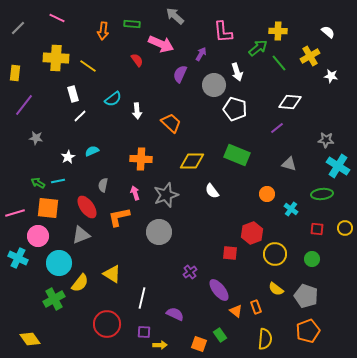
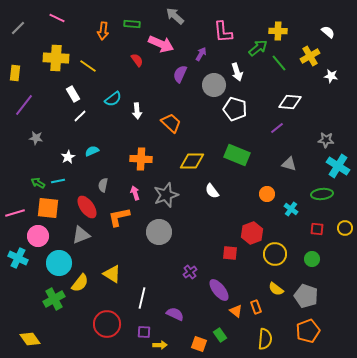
white rectangle at (73, 94): rotated 14 degrees counterclockwise
